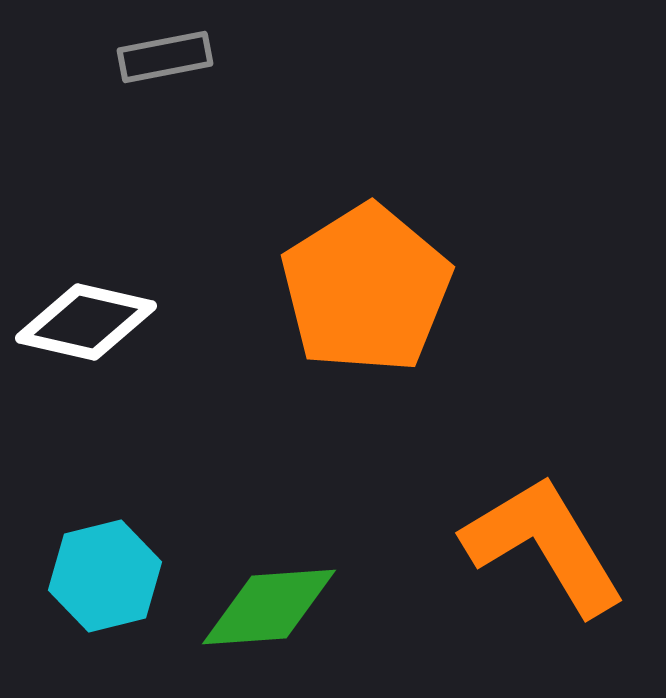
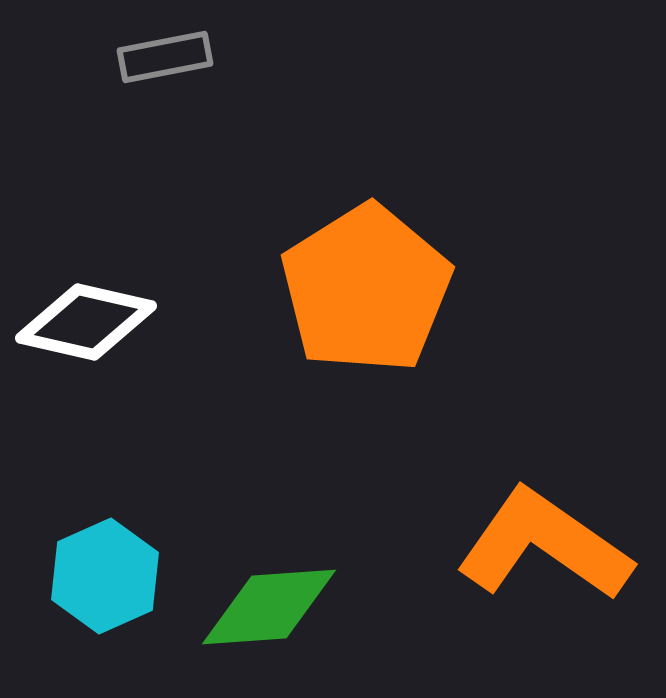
orange L-shape: rotated 24 degrees counterclockwise
cyan hexagon: rotated 10 degrees counterclockwise
